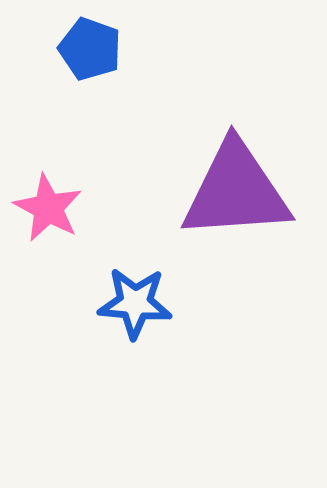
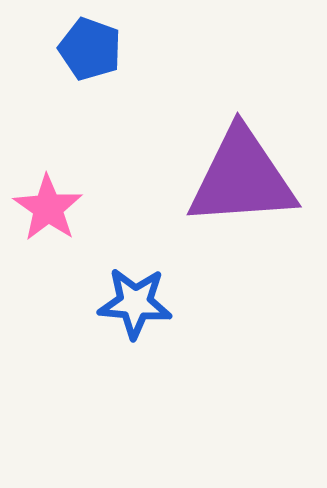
purple triangle: moved 6 px right, 13 px up
pink star: rotated 6 degrees clockwise
